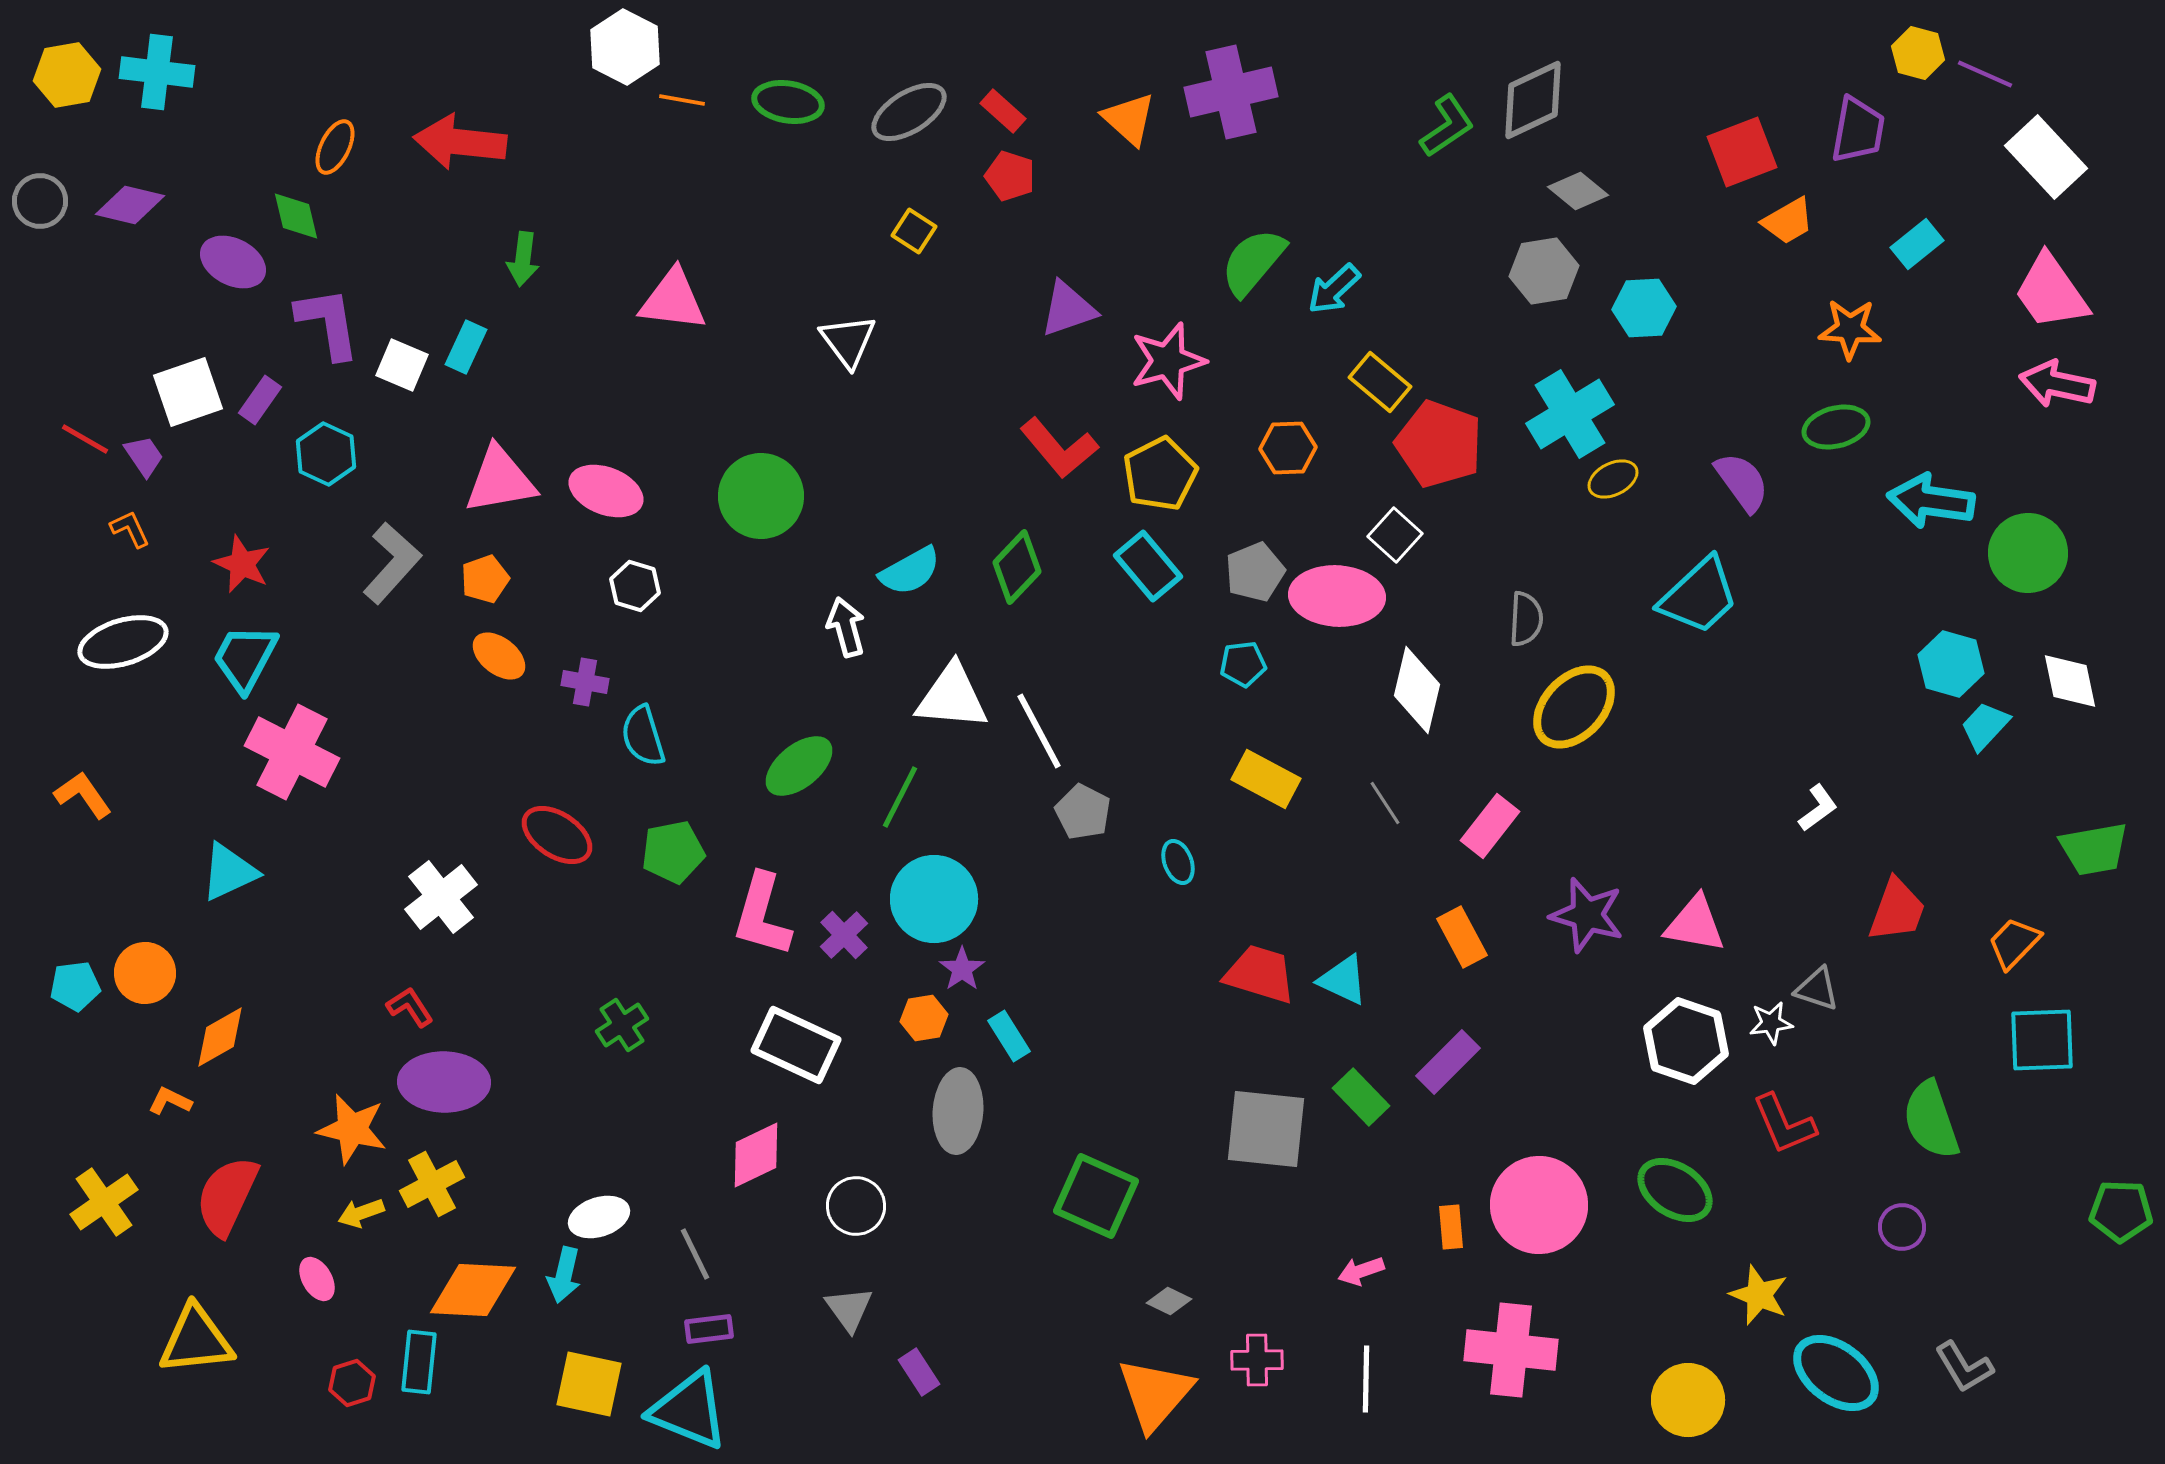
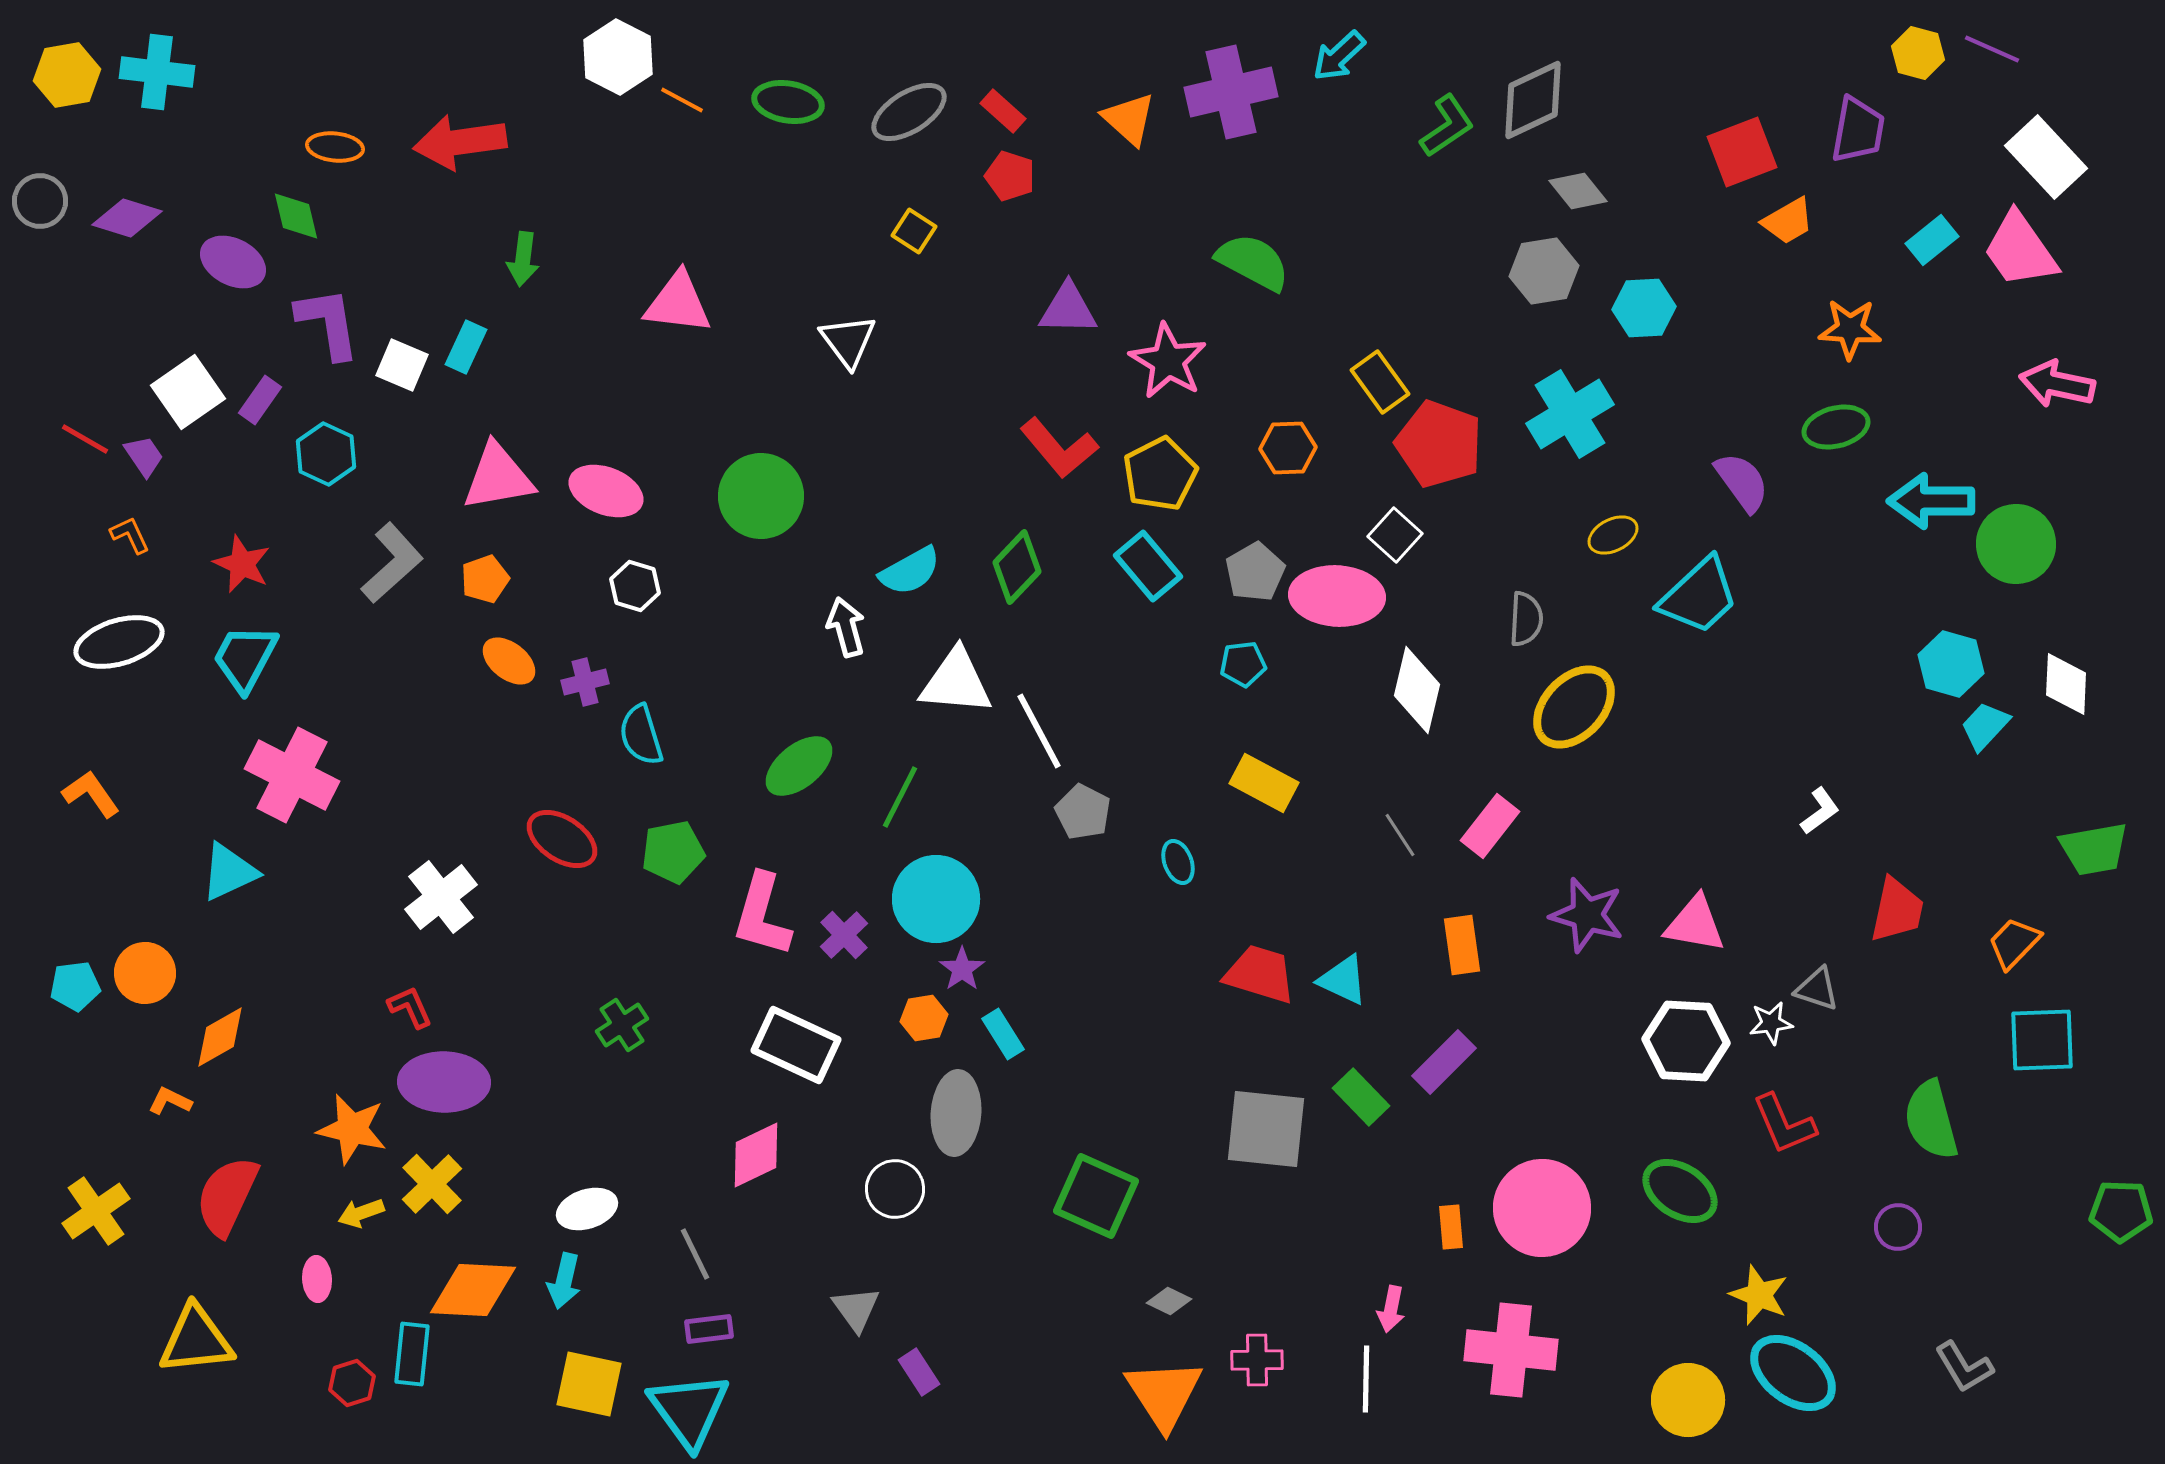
white hexagon at (625, 47): moved 7 px left, 10 px down
purple line at (1985, 74): moved 7 px right, 25 px up
orange line at (682, 100): rotated 18 degrees clockwise
red arrow at (460, 142): rotated 14 degrees counterclockwise
orange ellipse at (335, 147): rotated 70 degrees clockwise
gray diamond at (1578, 191): rotated 12 degrees clockwise
purple diamond at (130, 205): moved 3 px left, 13 px down; rotated 4 degrees clockwise
cyan rectangle at (1917, 244): moved 15 px right, 4 px up
green semicircle at (1253, 262): rotated 78 degrees clockwise
cyan arrow at (1334, 289): moved 5 px right, 233 px up
pink trapezoid at (2051, 292): moved 31 px left, 42 px up
pink triangle at (673, 300): moved 5 px right, 3 px down
purple triangle at (1068, 309): rotated 20 degrees clockwise
pink star at (1168, 361): rotated 26 degrees counterclockwise
yellow rectangle at (1380, 382): rotated 14 degrees clockwise
white square at (188, 392): rotated 16 degrees counterclockwise
yellow ellipse at (1613, 479): moved 56 px down
pink triangle at (500, 480): moved 2 px left, 3 px up
cyan arrow at (1931, 501): rotated 8 degrees counterclockwise
orange L-shape at (130, 529): moved 6 px down
green circle at (2028, 553): moved 12 px left, 9 px up
gray L-shape at (392, 563): rotated 6 degrees clockwise
gray pentagon at (1255, 572): rotated 8 degrees counterclockwise
white ellipse at (123, 642): moved 4 px left
orange ellipse at (499, 656): moved 10 px right, 5 px down
white diamond at (2070, 681): moved 4 px left, 3 px down; rotated 14 degrees clockwise
purple cross at (585, 682): rotated 24 degrees counterclockwise
white triangle at (952, 697): moved 4 px right, 15 px up
cyan semicircle at (643, 736): moved 2 px left, 1 px up
pink cross at (292, 752): moved 23 px down
yellow rectangle at (1266, 779): moved 2 px left, 4 px down
orange L-shape at (83, 795): moved 8 px right, 1 px up
gray line at (1385, 803): moved 15 px right, 32 px down
white L-shape at (1818, 808): moved 2 px right, 3 px down
red ellipse at (557, 835): moved 5 px right, 4 px down
cyan circle at (934, 899): moved 2 px right
red trapezoid at (1897, 910): rotated 8 degrees counterclockwise
orange rectangle at (1462, 937): moved 8 px down; rotated 20 degrees clockwise
red L-shape at (410, 1007): rotated 9 degrees clockwise
cyan rectangle at (1009, 1036): moved 6 px left, 2 px up
white hexagon at (1686, 1041): rotated 16 degrees counterclockwise
purple rectangle at (1448, 1062): moved 4 px left
gray ellipse at (958, 1111): moved 2 px left, 2 px down
green semicircle at (1931, 1120): rotated 4 degrees clockwise
yellow cross at (432, 1184): rotated 16 degrees counterclockwise
green ellipse at (1675, 1190): moved 5 px right, 1 px down
yellow cross at (104, 1202): moved 8 px left, 9 px down
pink circle at (1539, 1205): moved 3 px right, 3 px down
white circle at (856, 1206): moved 39 px right, 17 px up
white ellipse at (599, 1217): moved 12 px left, 8 px up
purple circle at (1902, 1227): moved 4 px left
pink arrow at (1361, 1271): moved 30 px right, 38 px down; rotated 60 degrees counterclockwise
cyan arrow at (564, 1275): moved 6 px down
pink ellipse at (317, 1279): rotated 27 degrees clockwise
gray triangle at (849, 1309): moved 7 px right
cyan rectangle at (419, 1362): moved 7 px left, 8 px up
cyan ellipse at (1836, 1373): moved 43 px left
orange triangle at (1155, 1394): moved 9 px right; rotated 14 degrees counterclockwise
cyan triangle at (689, 1410): rotated 32 degrees clockwise
